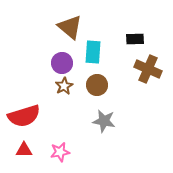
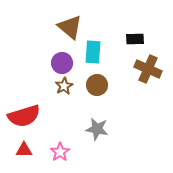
gray star: moved 7 px left, 8 px down
pink star: rotated 24 degrees counterclockwise
